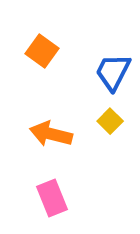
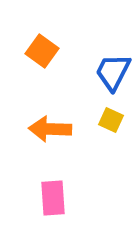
yellow square: moved 1 px right, 1 px up; rotated 20 degrees counterclockwise
orange arrow: moved 1 px left, 5 px up; rotated 12 degrees counterclockwise
pink rectangle: moved 1 px right; rotated 18 degrees clockwise
